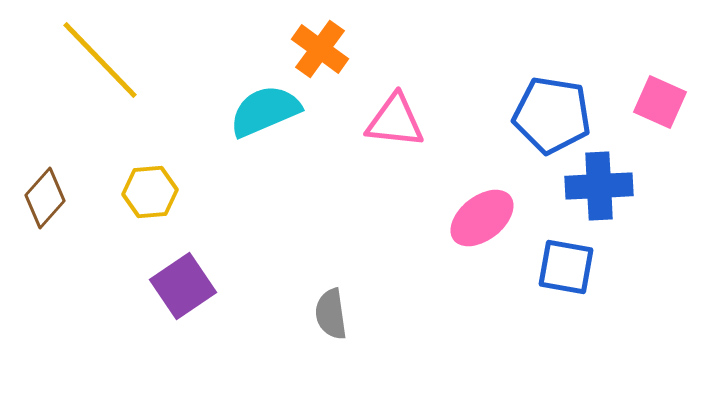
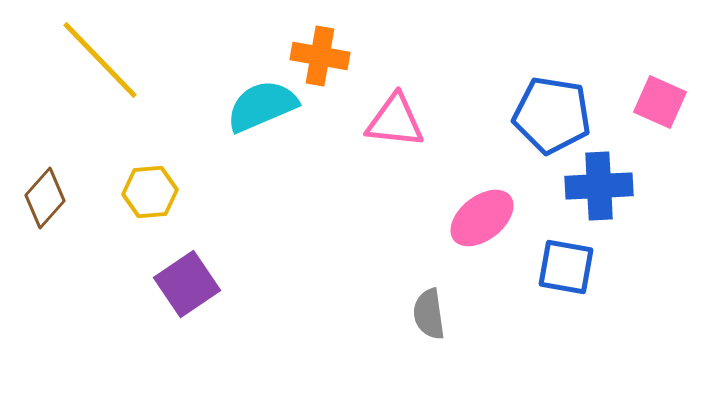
orange cross: moved 7 px down; rotated 26 degrees counterclockwise
cyan semicircle: moved 3 px left, 5 px up
purple square: moved 4 px right, 2 px up
gray semicircle: moved 98 px right
